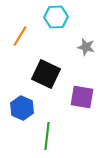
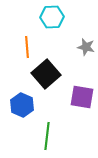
cyan hexagon: moved 4 px left
orange line: moved 7 px right, 11 px down; rotated 35 degrees counterclockwise
black square: rotated 24 degrees clockwise
blue hexagon: moved 3 px up
